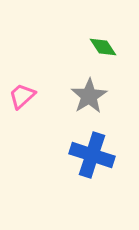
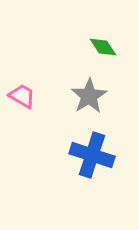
pink trapezoid: rotated 72 degrees clockwise
